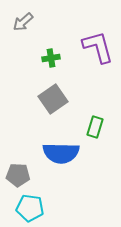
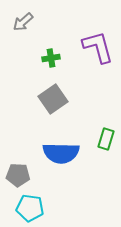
green rectangle: moved 11 px right, 12 px down
